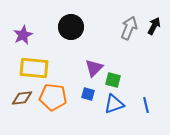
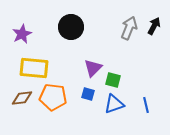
purple star: moved 1 px left, 1 px up
purple triangle: moved 1 px left
